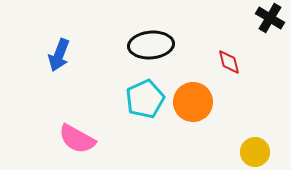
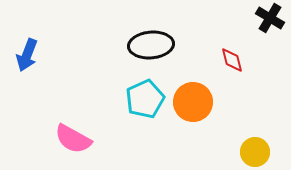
blue arrow: moved 32 px left
red diamond: moved 3 px right, 2 px up
pink semicircle: moved 4 px left
